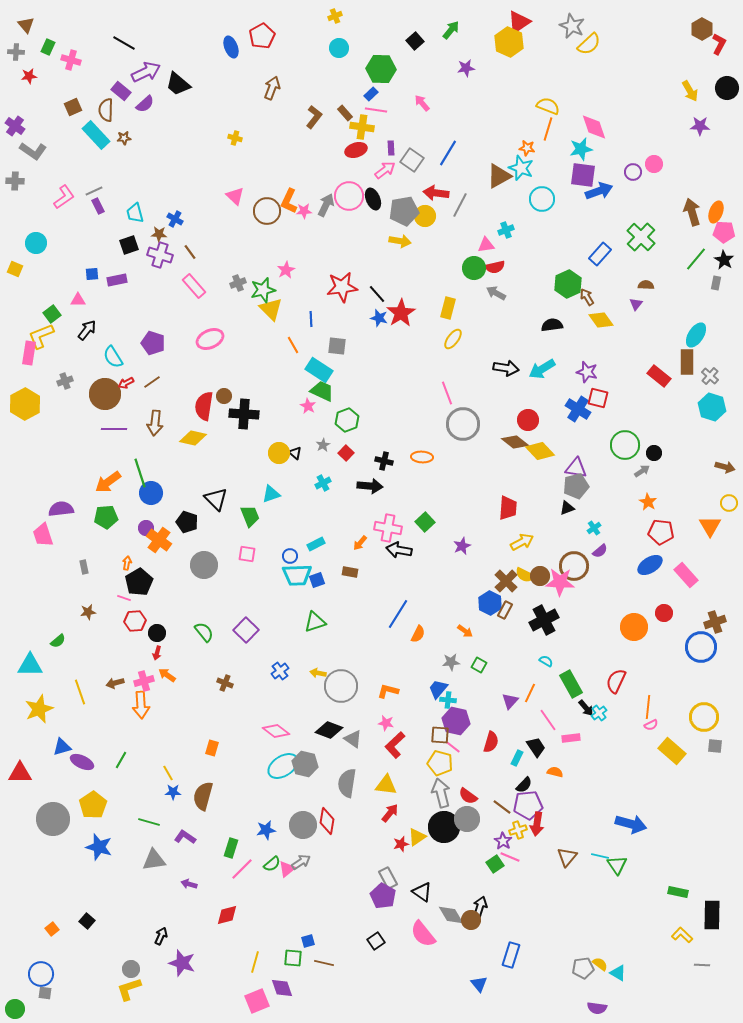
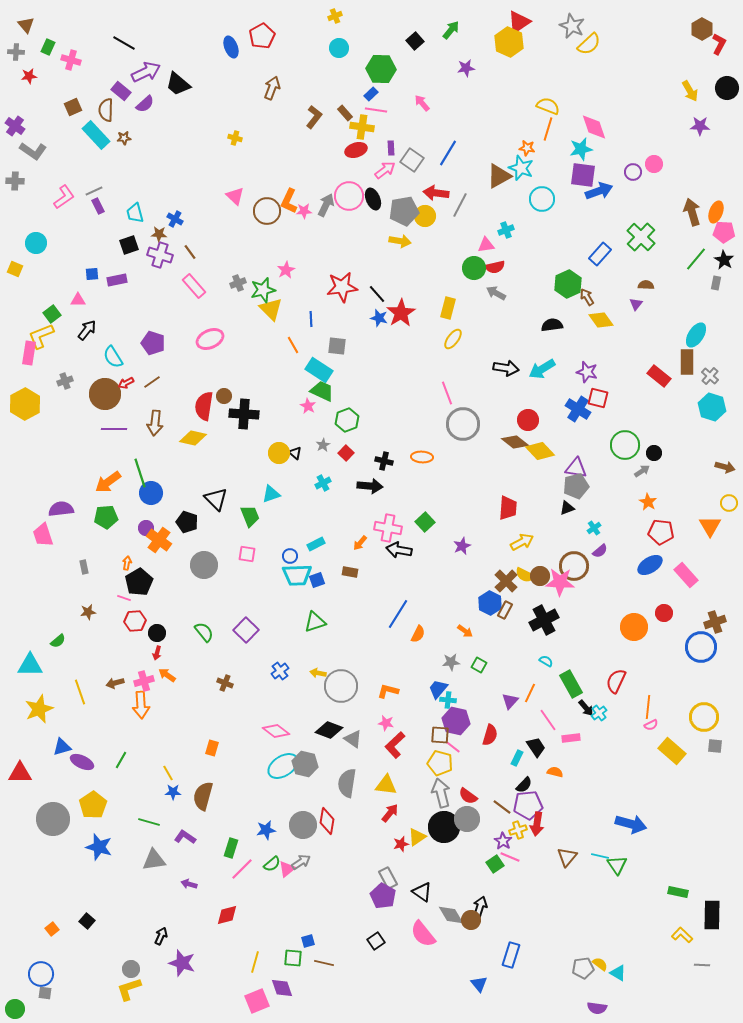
red semicircle at (491, 742): moved 1 px left, 7 px up
